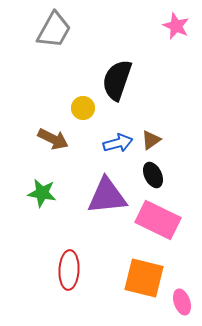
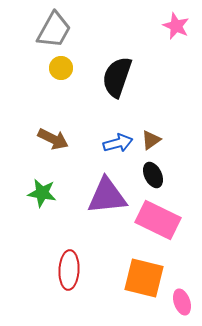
black semicircle: moved 3 px up
yellow circle: moved 22 px left, 40 px up
